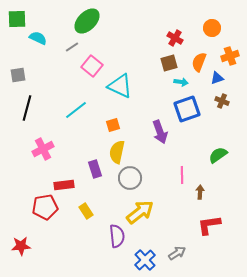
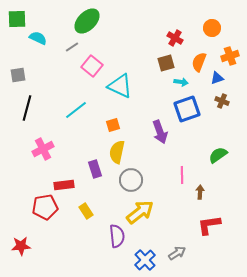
brown square: moved 3 px left
gray circle: moved 1 px right, 2 px down
